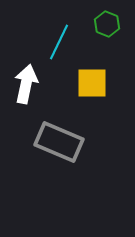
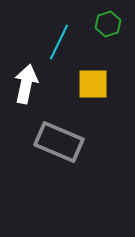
green hexagon: moved 1 px right; rotated 20 degrees clockwise
yellow square: moved 1 px right, 1 px down
